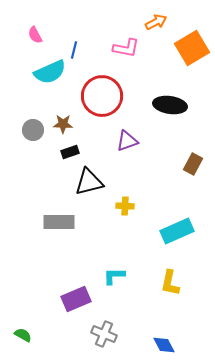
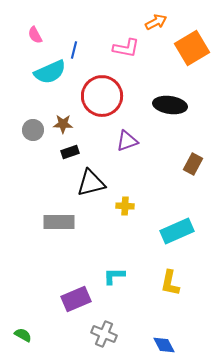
black triangle: moved 2 px right, 1 px down
